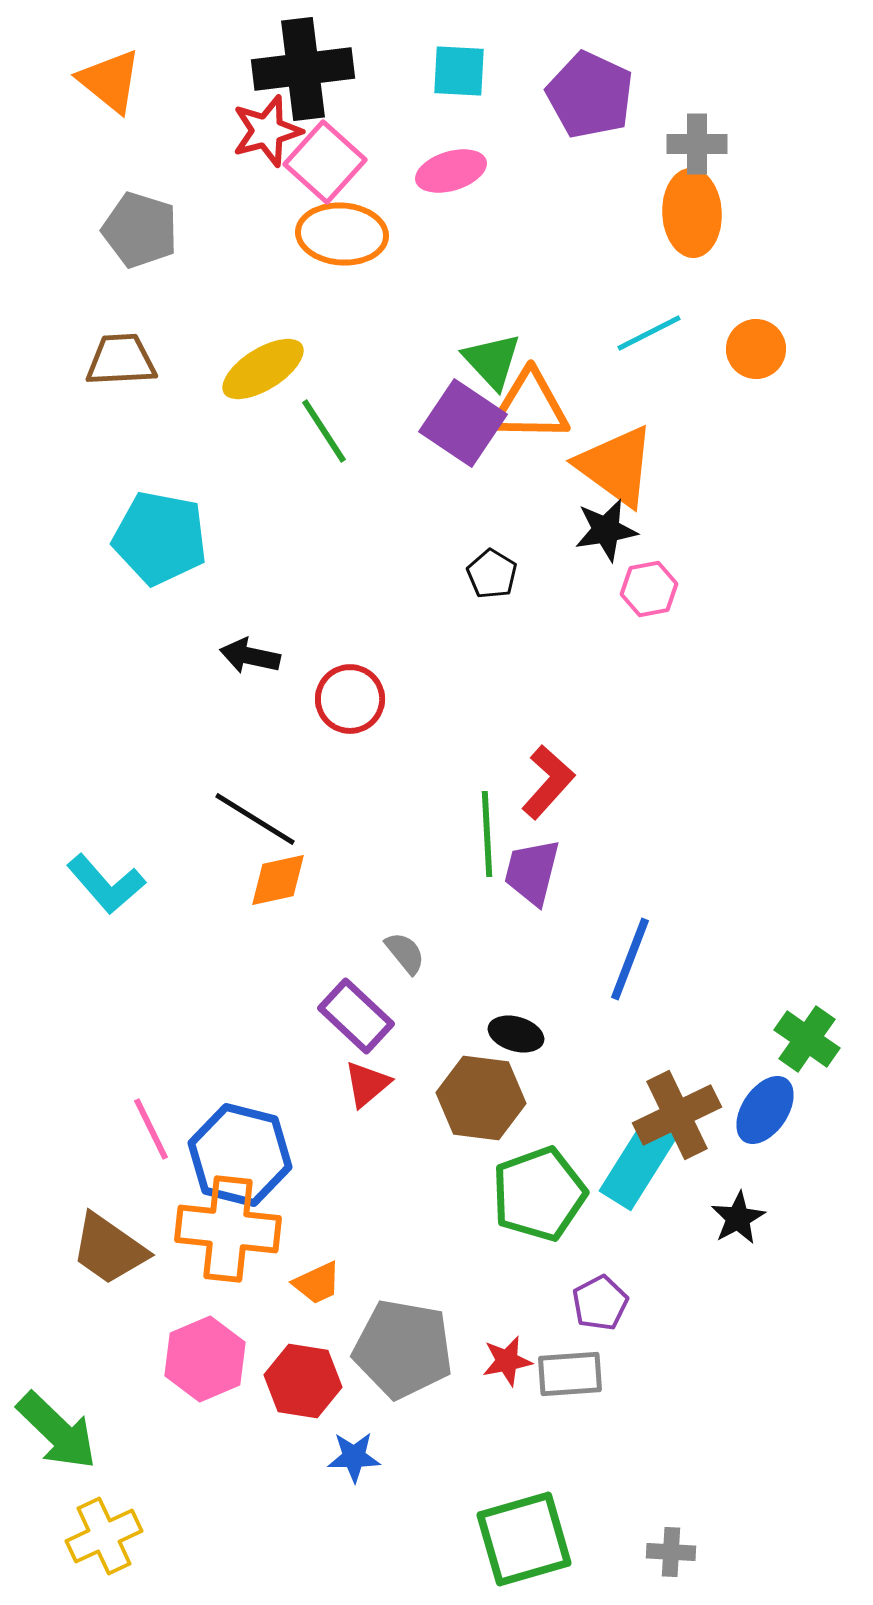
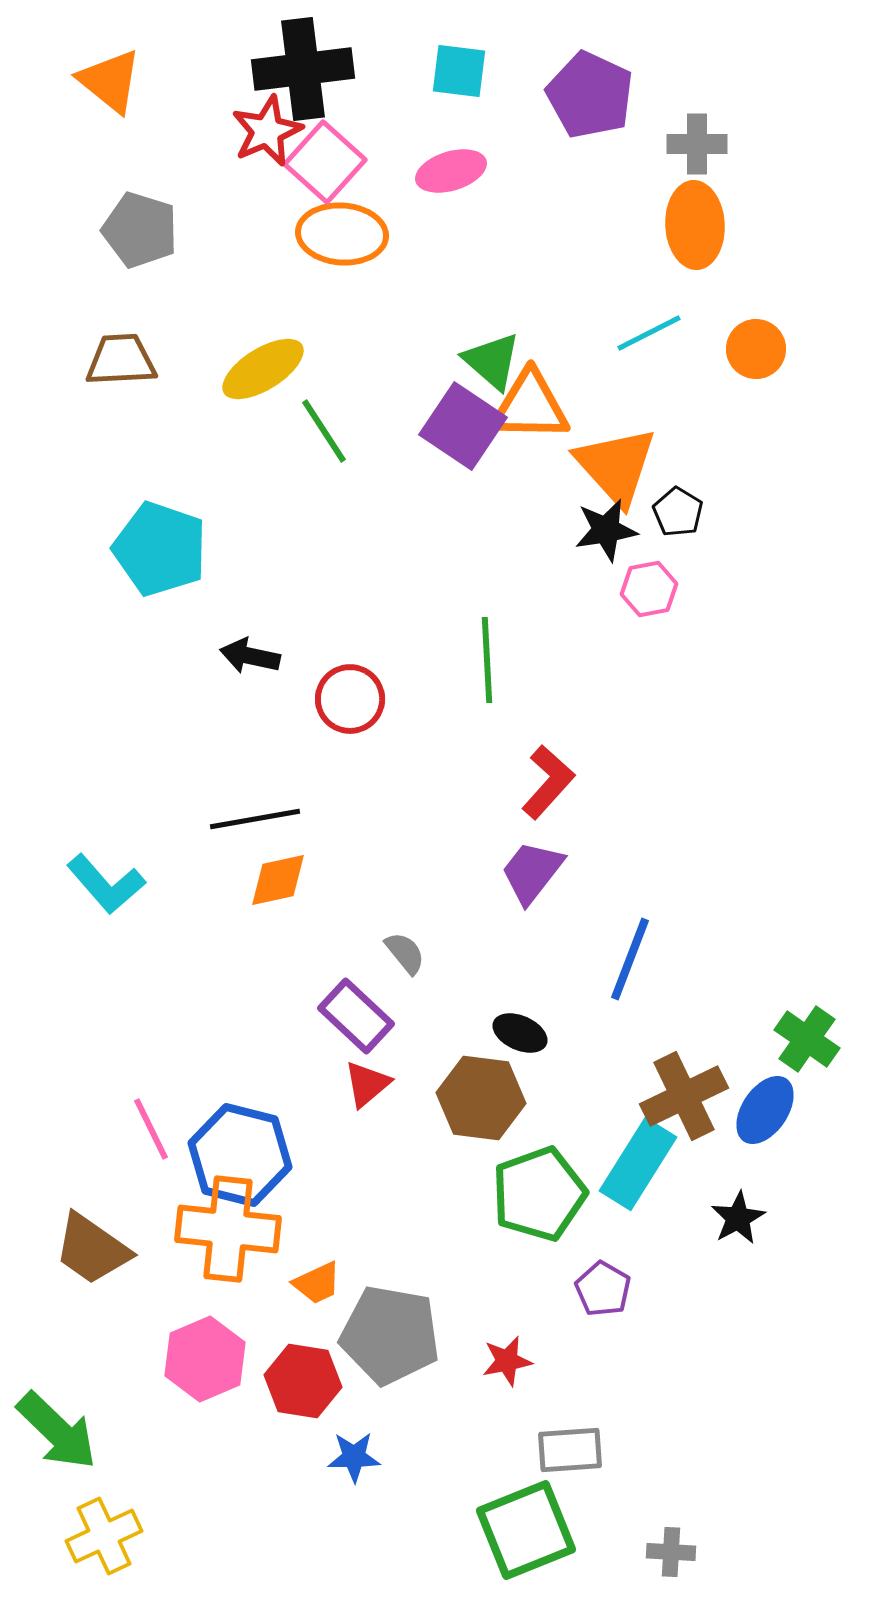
cyan square at (459, 71): rotated 4 degrees clockwise
red star at (267, 131): rotated 8 degrees counterclockwise
orange ellipse at (692, 213): moved 3 px right, 12 px down
green triangle at (492, 361): rotated 6 degrees counterclockwise
purple square at (463, 423): moved 3 px down
orange triangle at (616, 466): rotated 12 degrees clockwise
cyan pentagon at (160, 538): moved 11 px down; rotated 8 degrees clockwise
black pentagon at (492, 574): moved 186 px right, 62 px up
black line at (255, 819): rotated 42 degrees counterclockwise
green line at (487, 834): moved 174 px up
purple trapezoid at (532, 872): rotated 24 degrees clockwise
black ellipse at (516, 1034): moved 4 px right, 1 px up; rotated 8 degrees clockwise
brown cross at (677, 1115): moved 7 px right, 19 px up
brown trapezoid at (109, 1249): moved 17 px left
purple pentagon at (600, 1303): moved 3 px right, 14 px up; rotated 14 degrees counterclockwise
gray pentagon at (403, 1349): moved 13 px left, 14 px up
gray rectangle at (570, 1374): moved 76 px down
green square at (524, 1539): moved 2 px right, 9 px up; rotated 6 degrees counterclockwise
